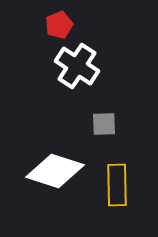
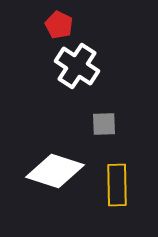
red pentagon: rotated 24 degrees counterclockwise
